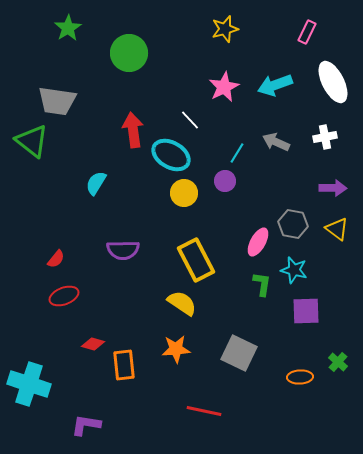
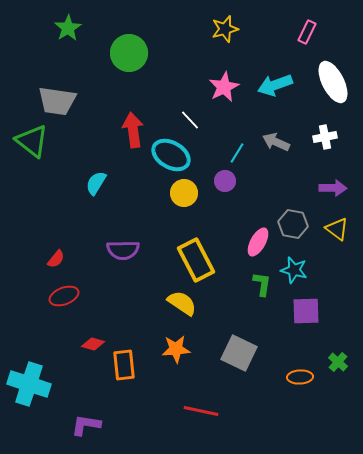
red line: moved 3 px left
